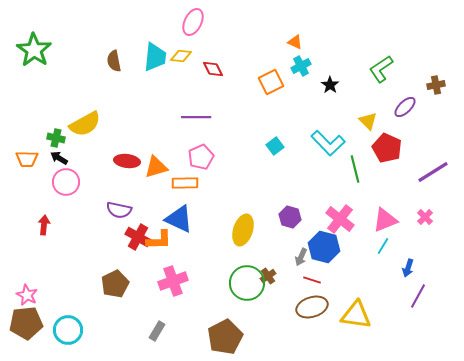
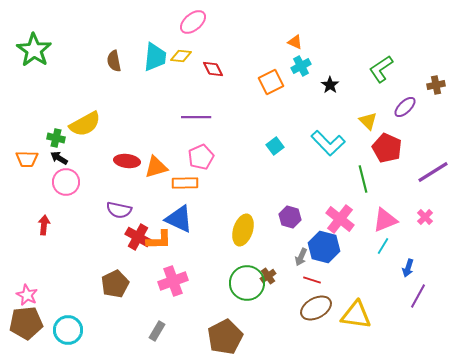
pink ellipse at (193, 22): rotated 24 degrees clockwise
green line at (355, 169): moved 8 px right, 10 px down
brown ellipse at (312, 307): moved 4 px right, 1 px down; rotated 12 degrees counterclockwise
